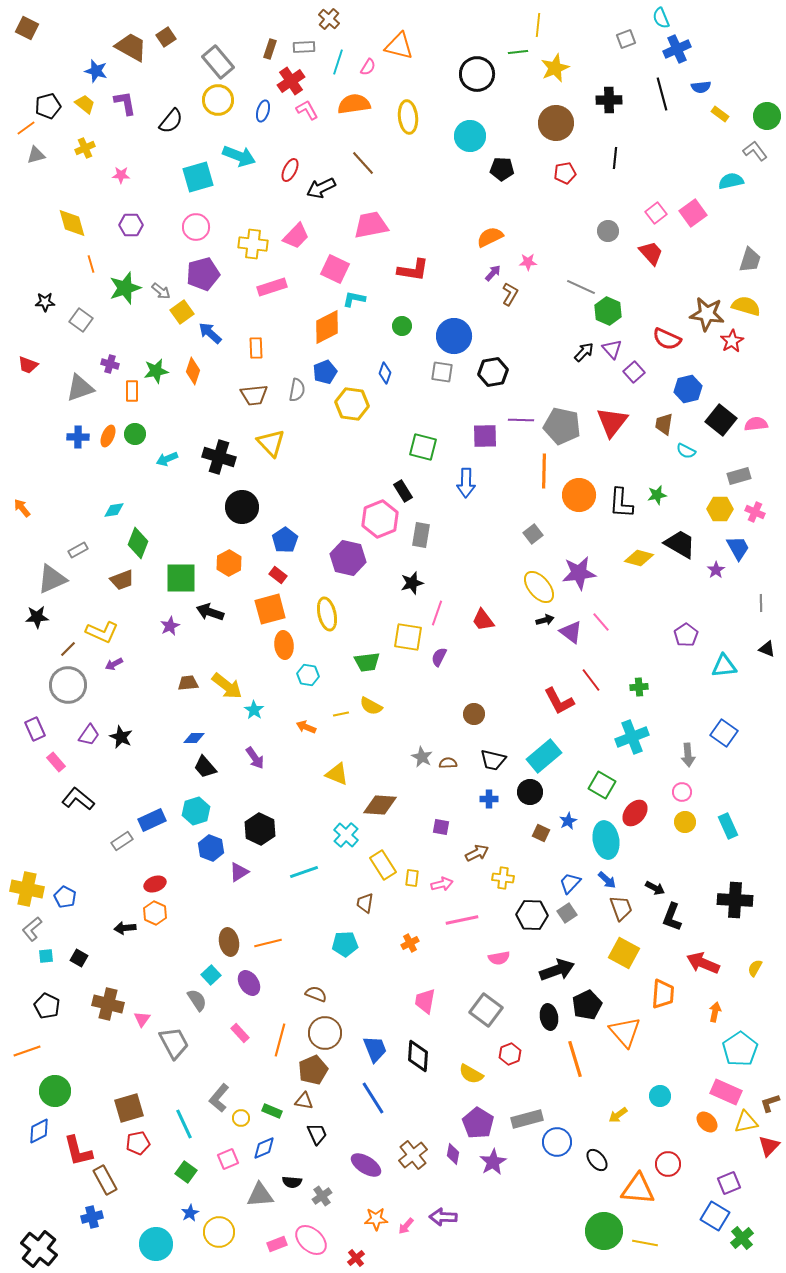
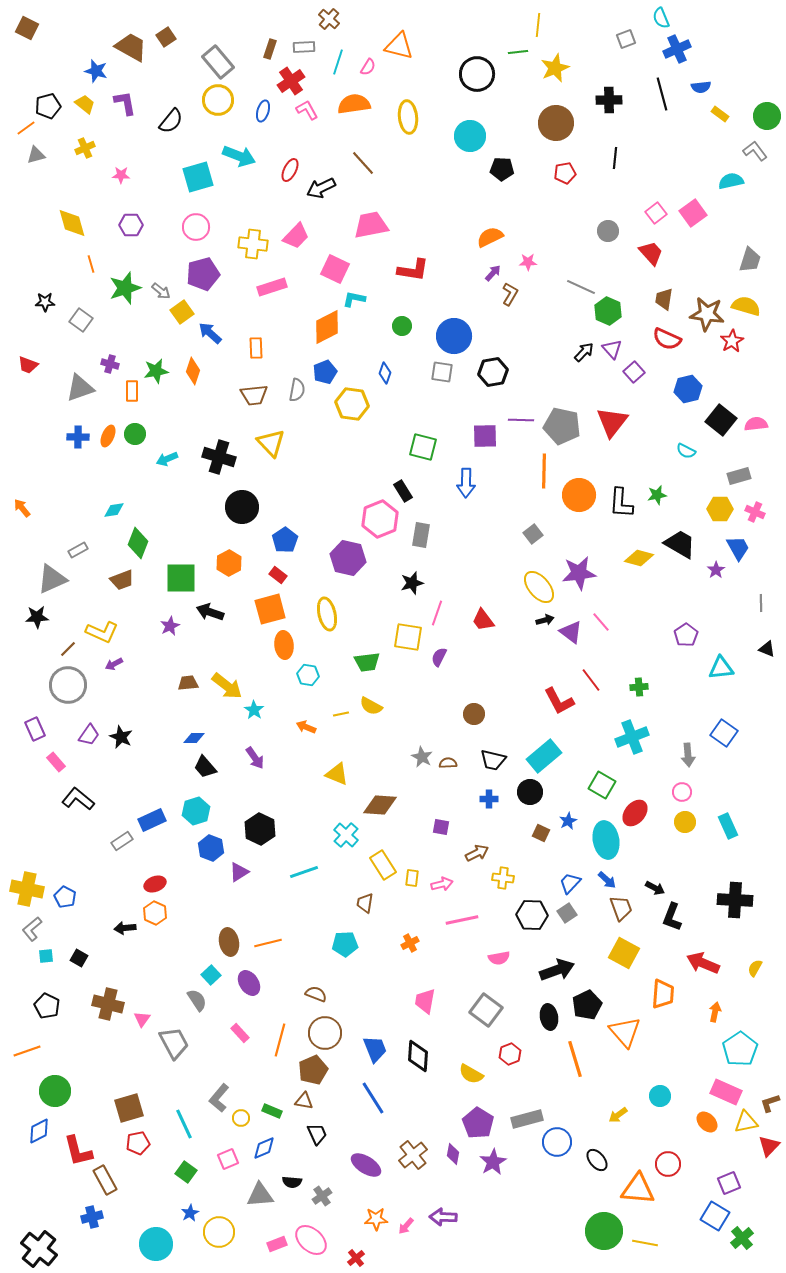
brown trapezoid at (664, 424): moved 125 px up
cyan triangle at (724, 666): moved 3 px left, 2 px down
